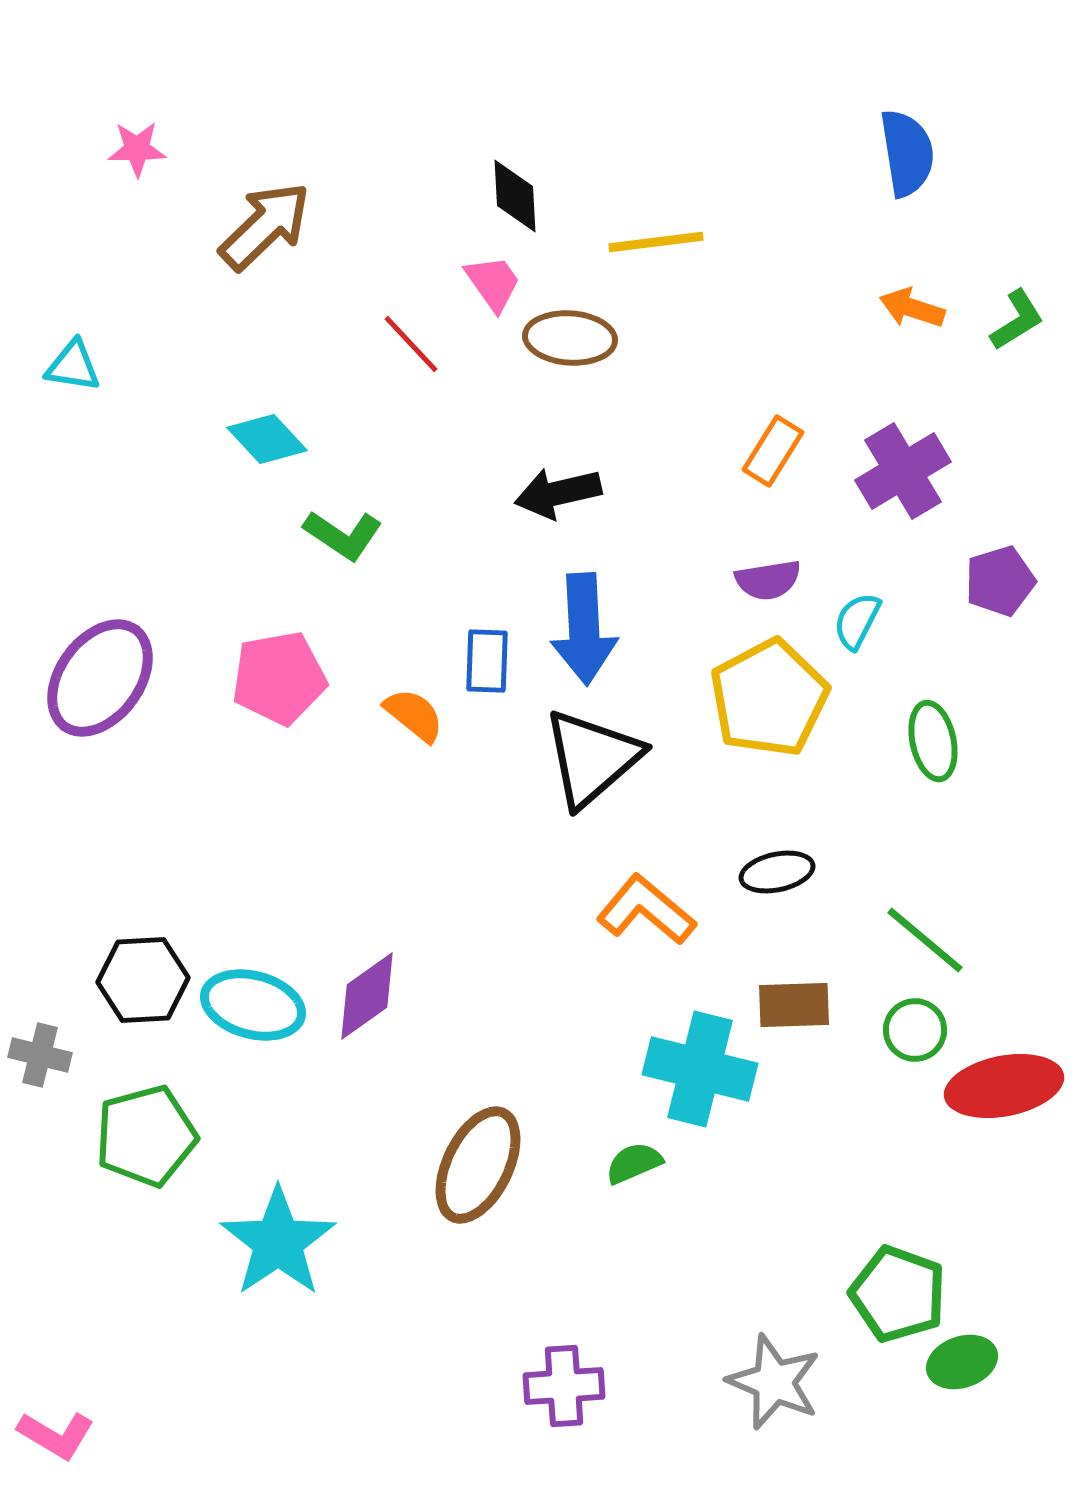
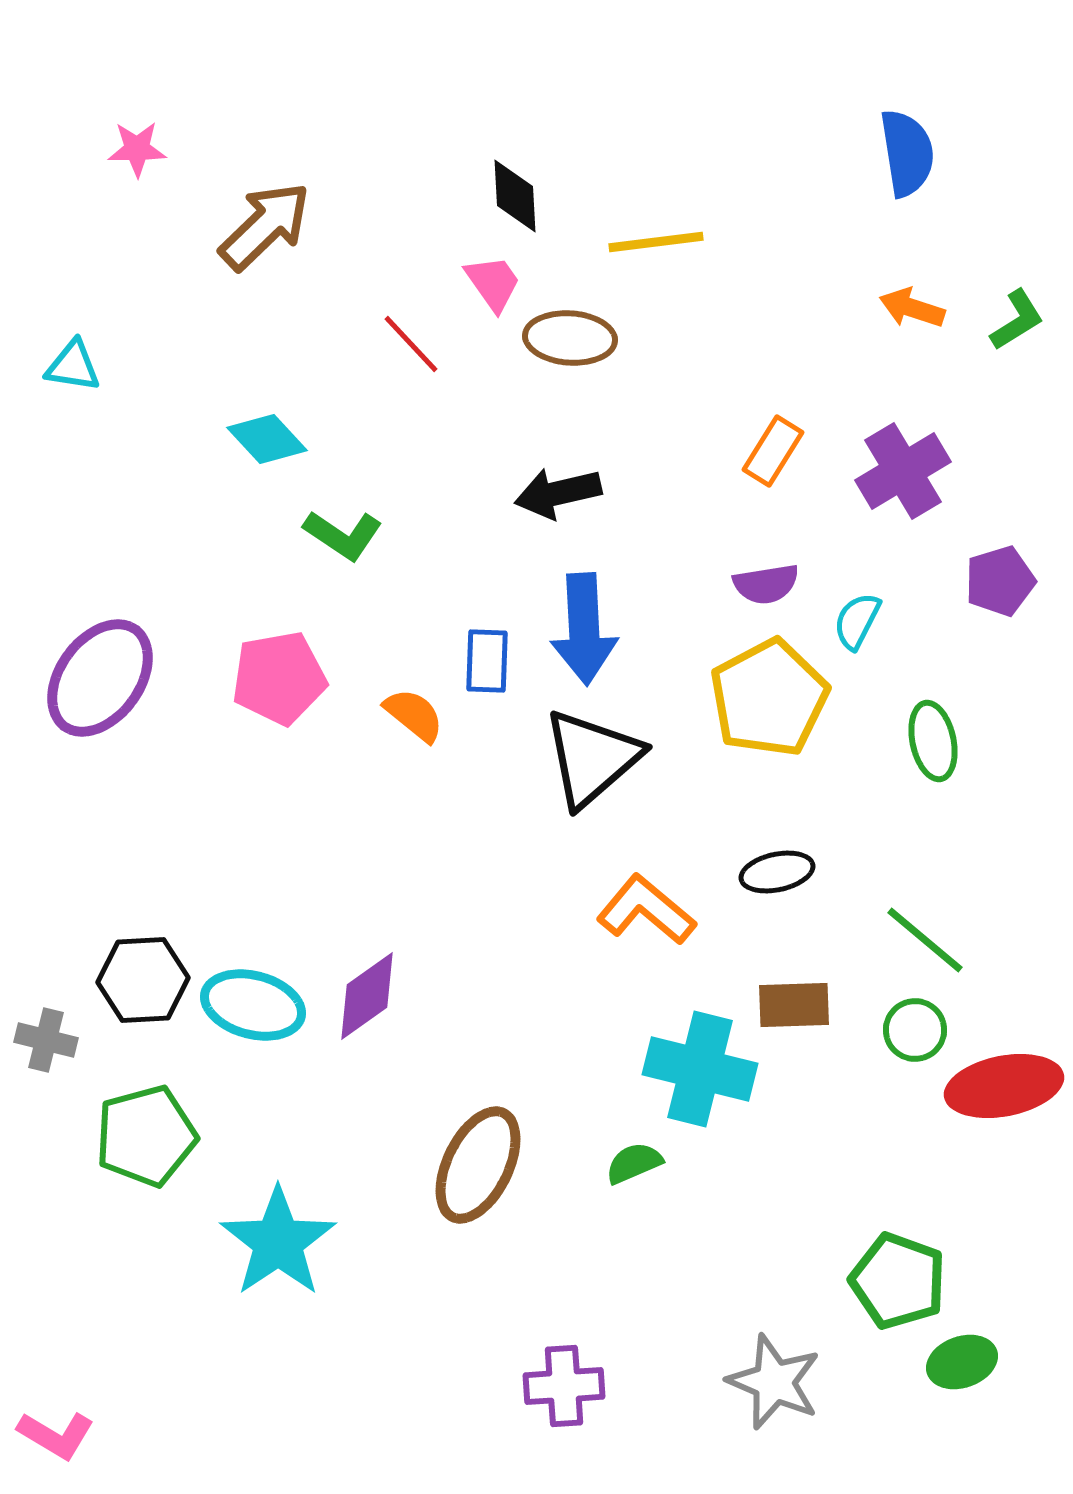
purple semicircle at (768, 580): moved 2 px left, 4 px down
gray cross at (40, 1055): moved 6 px right, 15 px up
green pentagon at (898, 1294): moved 13 px up
